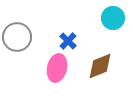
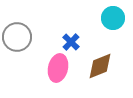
blue cross: moved 3 px right, 1 px down
pink ellipse: moved 1 px right
